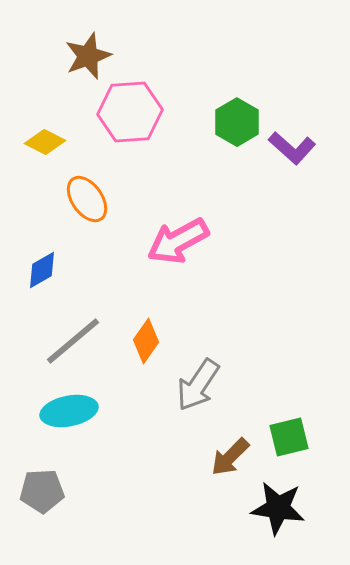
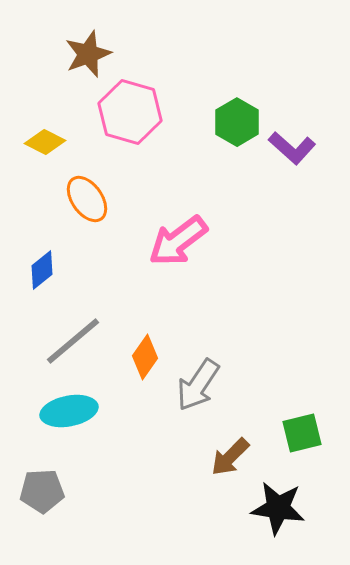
brown star: moved 2 px up
pink hexagon: rotated 20 degrees clockwise
pink arrow: rotated 8 degrees counterclockwise
blue diamond: rotated 9 degrees counterclockwise
orange diamond: moved 1 px left, 16 px down
green square: moved 13 px right, 4 px up
